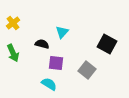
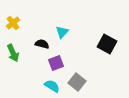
purple square: rotated 28 degrees counterclockwise
gray square: moved 10 px left, 12 px down
cyan semicircle: moved 3 px right, 2 px down
